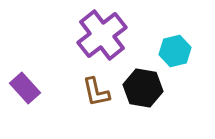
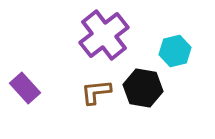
purple cross: moved 2 px right
brown L-shape: rotated 96 degrees clockwise
